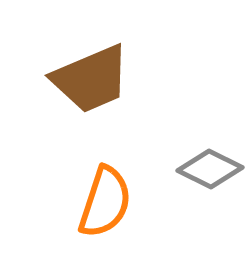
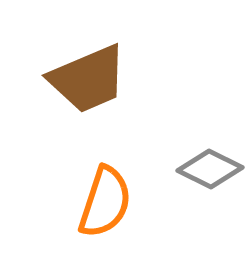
brown trapezoid: moved 3 px left
